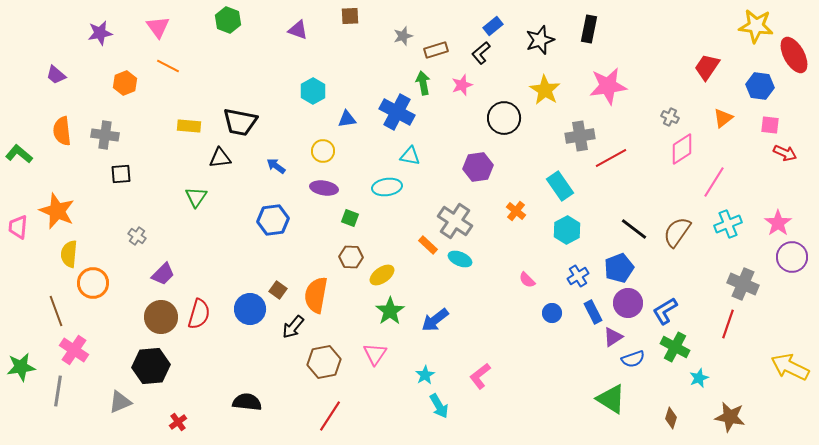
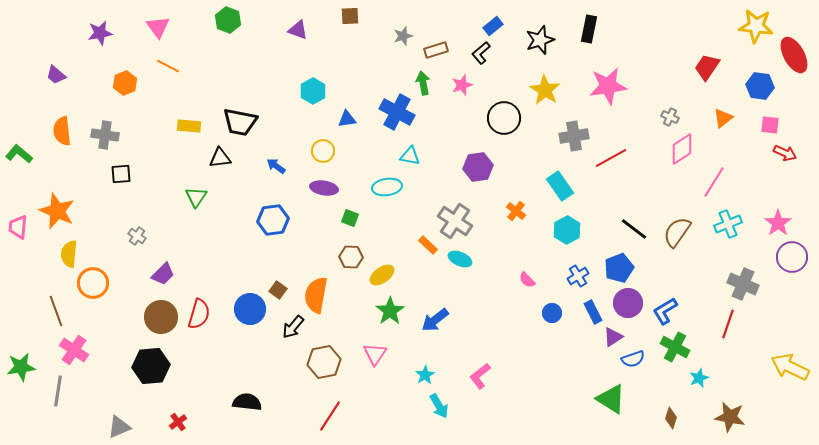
gray cross at (580, 136): moved 6 px left
gray triangle at (120, 402): moved 1 px left, 25 px down
